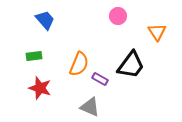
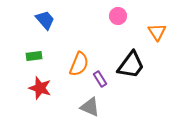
purple rectangle: rotated 28 degrees clockwise
